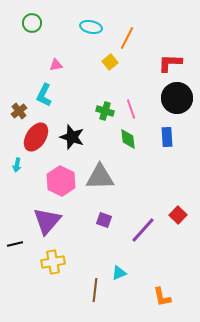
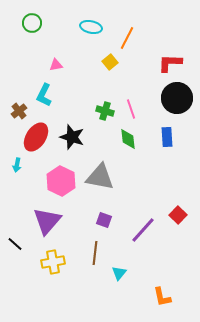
gray triangle: rotated 12 degrees clockwise
black line: rotated 56 degrees clockwise
cyan triangle: rotated 28 degrees counterclockwise
brown line: moved 37 px up
